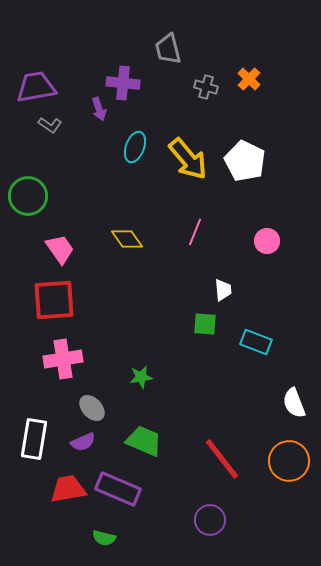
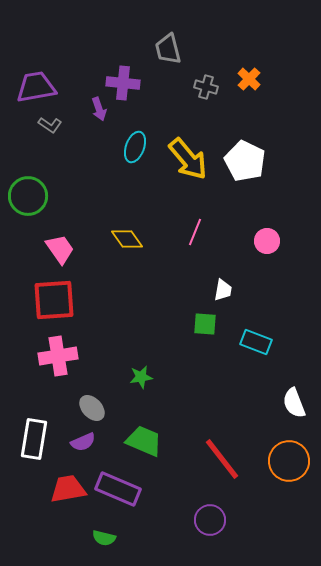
white trapezoid: rotated 15 degrees clockwise
pink cross: moved 5 px left, 3 px up
